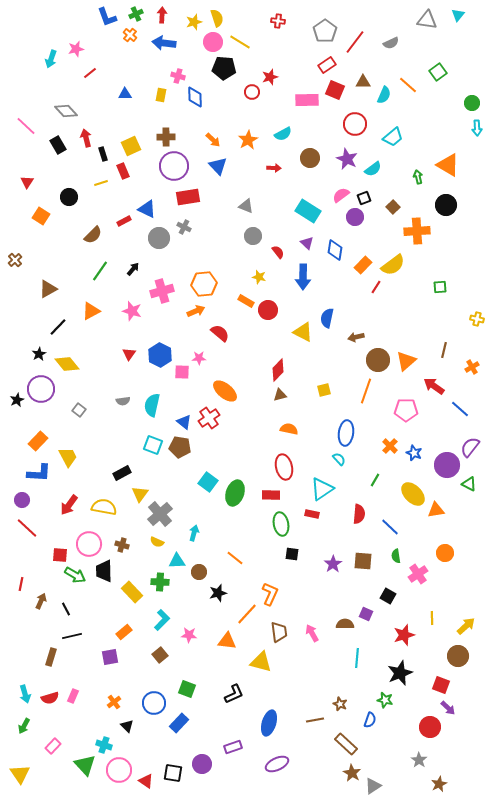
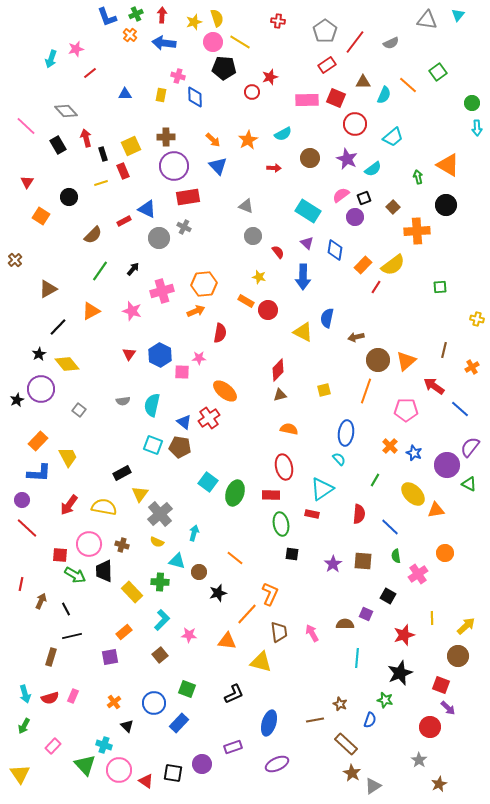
red square at (335, 90): moved 1 px right, 8 px down
red semicircle at (220, 333): rotated 60 degrees clockwise
cyan triangle at (177, 561): rotated 18 degrees clockwise
